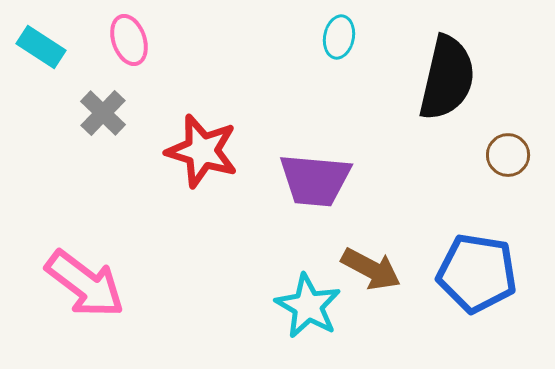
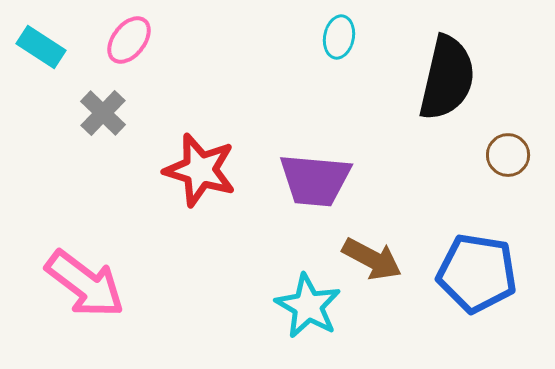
pink ellipse: rotated 57 degrees clockwise
red star: moved 2 px left, 19 px down
brown arrow: moved 1 px right, 10 px up
